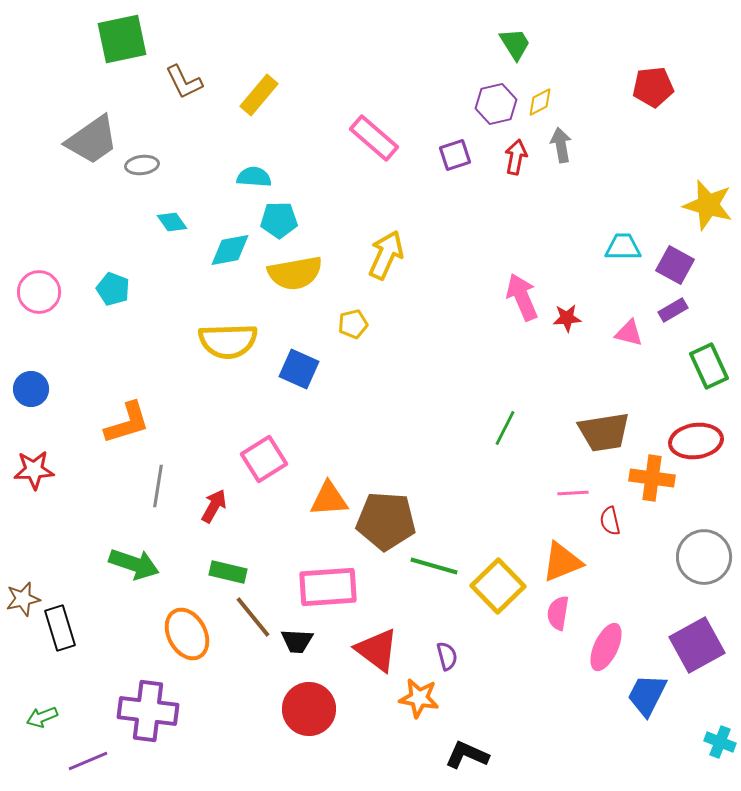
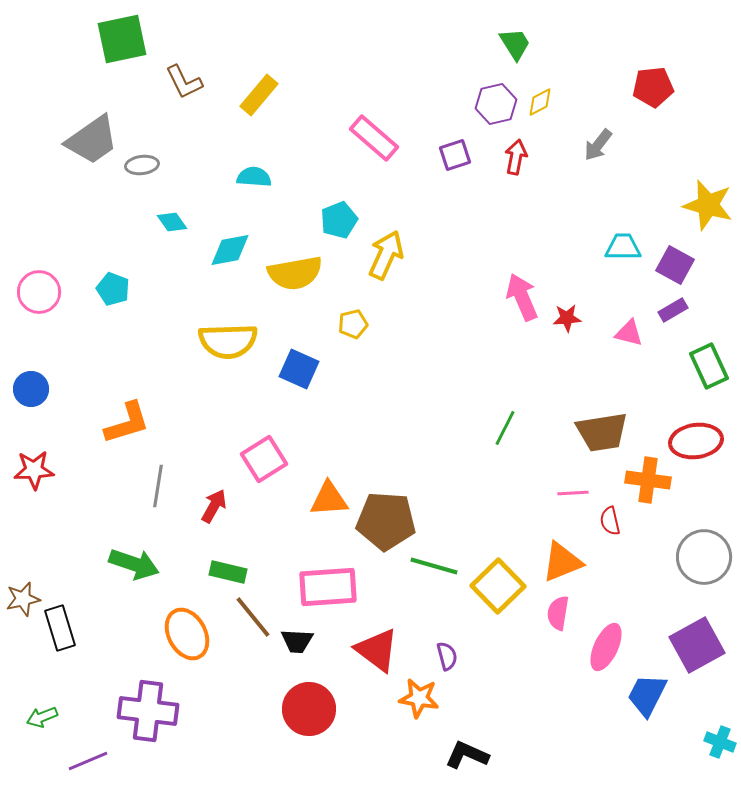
gray arrow at (561, 145): moved 37 px right; rotated 132 degrees counterclockwise
cyan pentagon at (279, 220): moved 60 px right; rotated 21 degrees counterclockwise
brown trapezoid at (604, 432): moved 2 px left
orange cross at (652, 478): moved 4 px left, 2 px down
